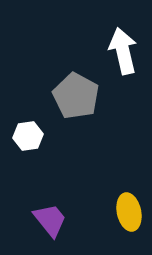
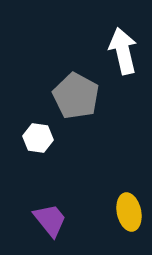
white hexagon: moved 10 px right, 2 px down; rotated 16 degrees clockwise
